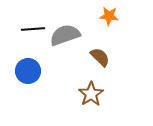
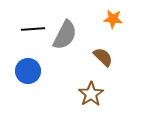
orange star: moved 4 px right, 3 px down
gray semicircle: rotated 136 degrees clockwise
brown semicircle: moved 3 px right
